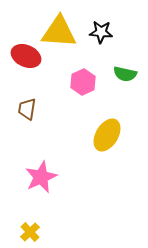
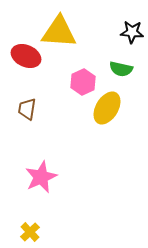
black star: moved 31 px right
green semicircle: moved 4 px left, 5 px up
yellow ellipse: moved 27 px up
